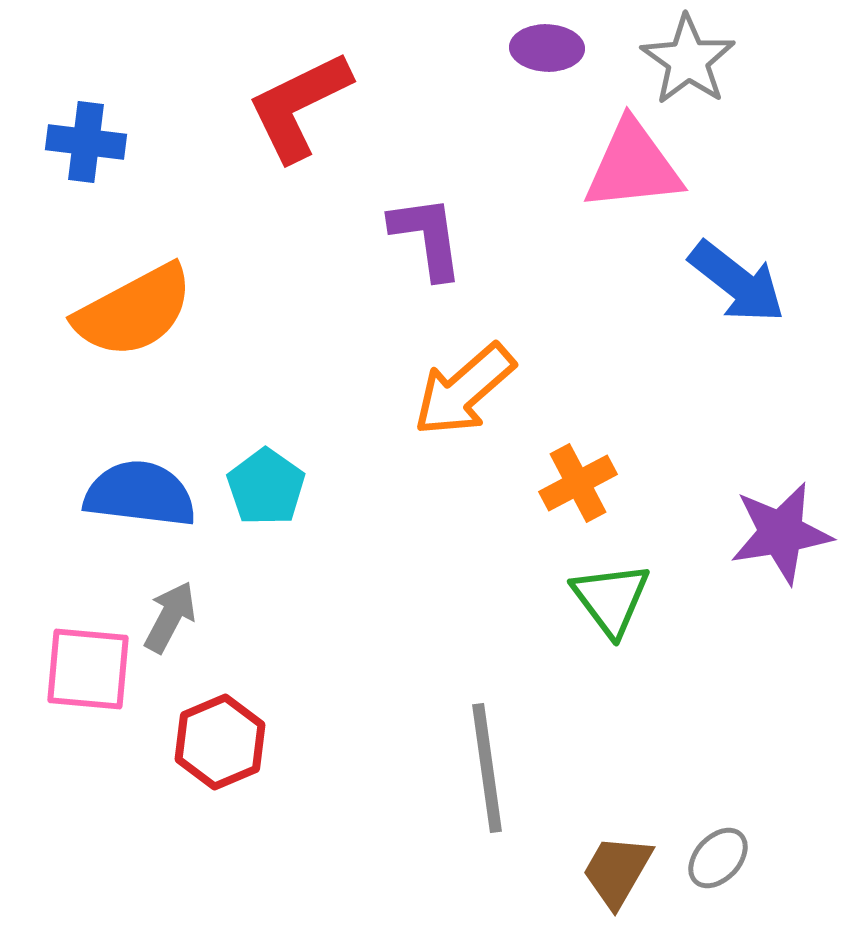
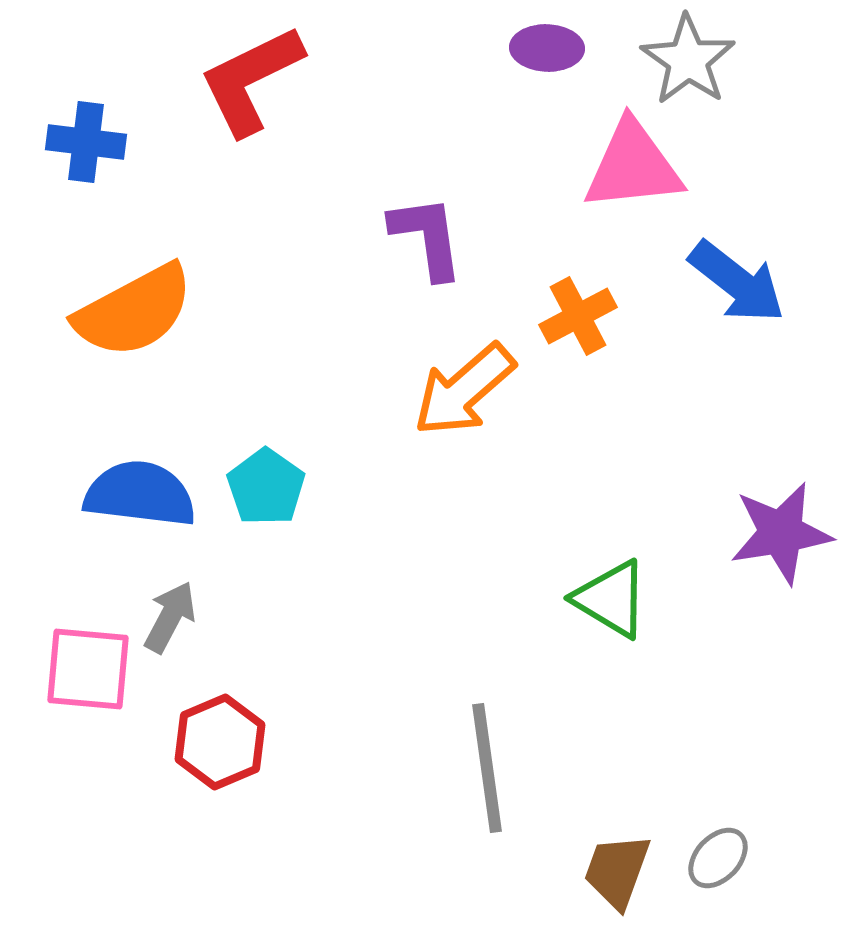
red L-shape: moved 48 px left, 26 px up
orange cross: moved 167 px up
green triangle: rotated 22 degrees counterclockwise
brown trapezoid: rotated 10 degrees counterclockwise
